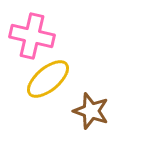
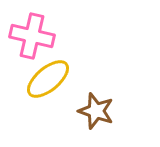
brown star: moved 5 px right
